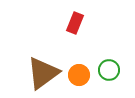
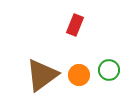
red rectangle: moved 2 px down
brown triangle: moved 1 px left, 2 px down
